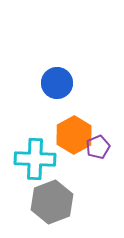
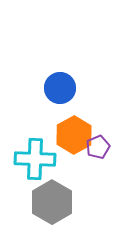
blue circle: moved 3 px right, 5 px down
gray hexagon: rotated 9 degrees counterclockwise
